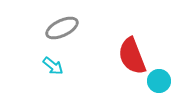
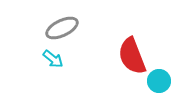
cyan arrow: moved 7 px up
